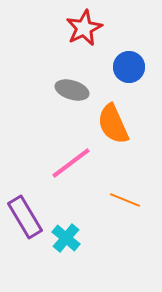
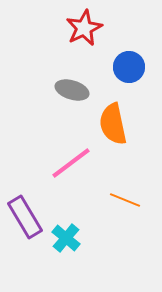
orange semicircle: rotated 12 degrees clockwise
